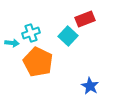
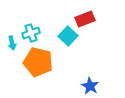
cyan arrow: rotated 72 degrees clockwise
orange pentagon: rotated 12 degrees counterclockwise
